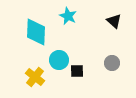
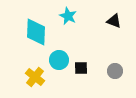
black triangle: rotated 21 degrees counterclockwise
gray circle: moved 3 px right, 8 px down
black square: moved 4 px right, 3 px up
